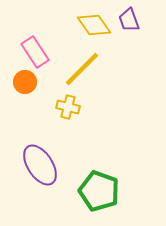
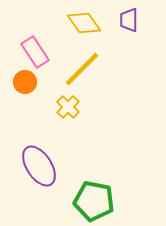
purple trapezoid: rotated 20 degrees clockwise
yellow diamond: moved 10 px left, 2 px up
yellow cross: rotated 30 degrees clockwise
purple ellipse: moved 1 px left, 1 px down
green pentagon: moved 5 px left, 10 px down; rotated 9 degrees counterclockwise
